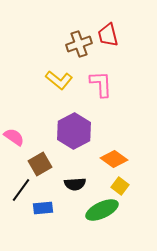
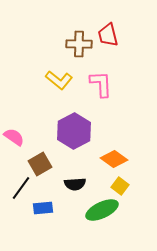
brown cross: rotated 20 degrees clockwise
black line: moved 2 px up
